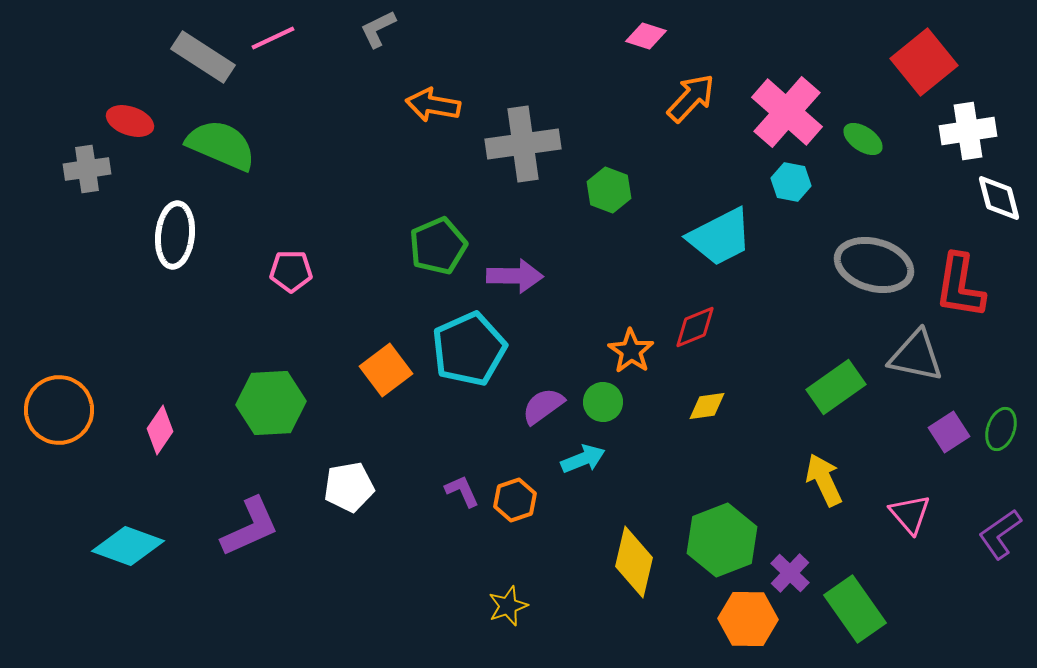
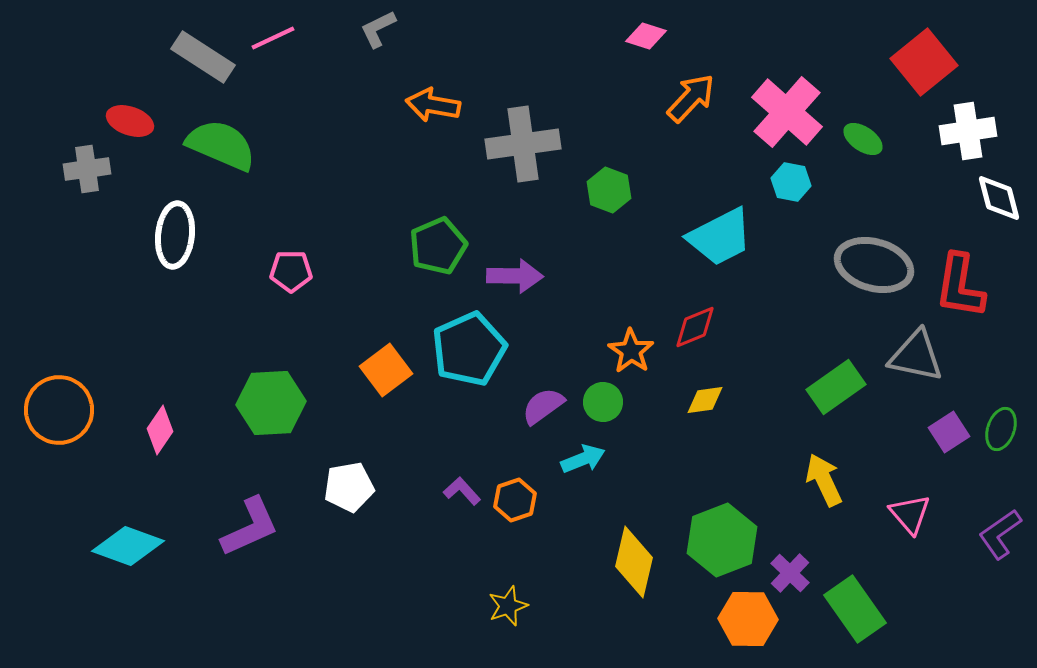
yellow diamond at (707, 406): moved 2 px left, 6 px up
purple L-shape at (462, 491): rotated 18 degrees counterclockwise
